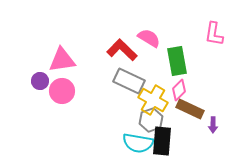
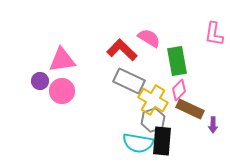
gray hexagon: moved 2 px right
